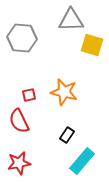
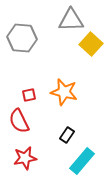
yellow square: moved 1 px left, 1 px up; rotated 25 degrees clockwise
red star: moved 6 px right, 5 px up
